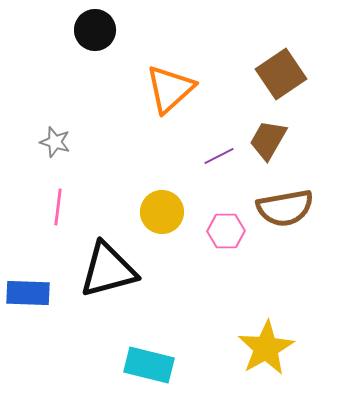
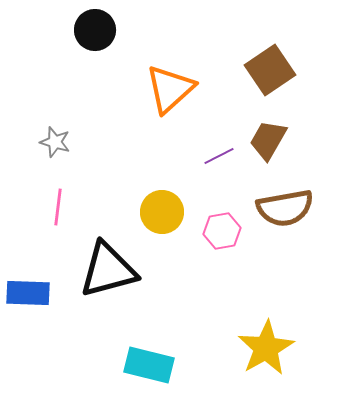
brown square: moved 11 px left, 4 px up
pink hexagon: moved 4 px left; rotated 9 degrees counterclockwise
